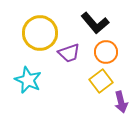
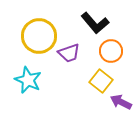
yellow circle: moved 1 px left, 3 px down
orange circle: moved 5 px right, 1 px up
yellow square: rotated 15 degrees counterclockwise
purple arrow: rotated 130 degrees clockwise
